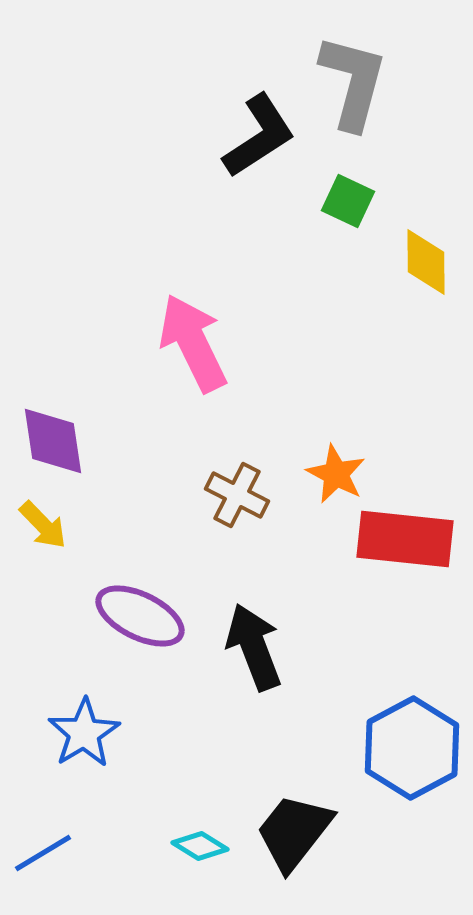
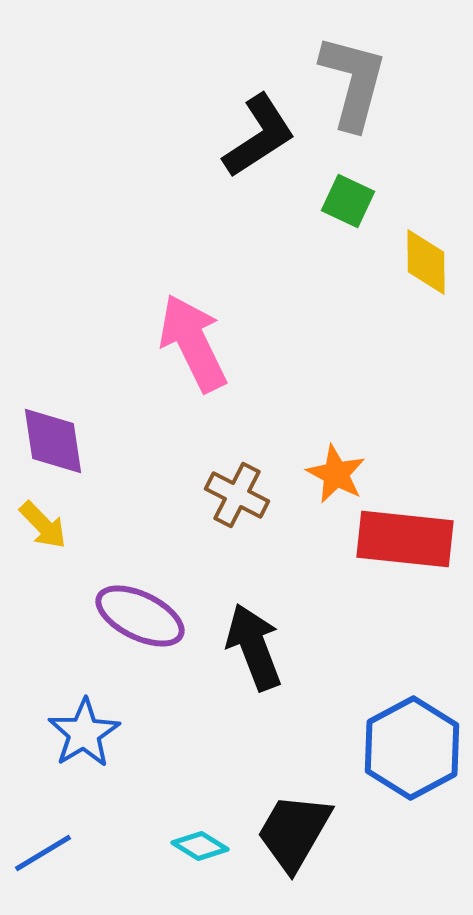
black trapezoid: rotated 8 degrees counterclockwise
